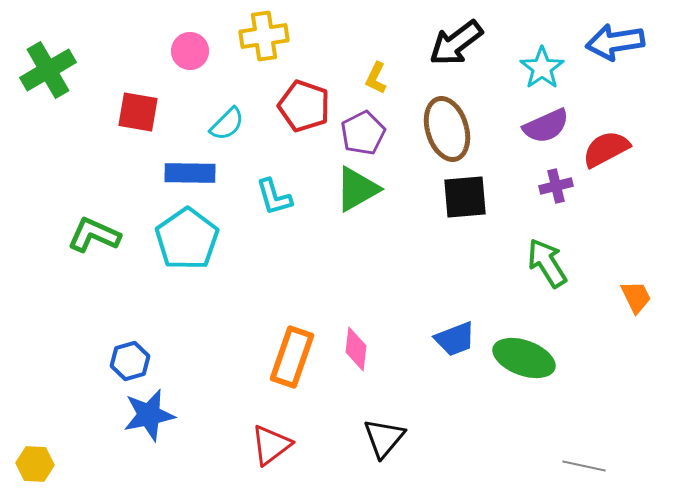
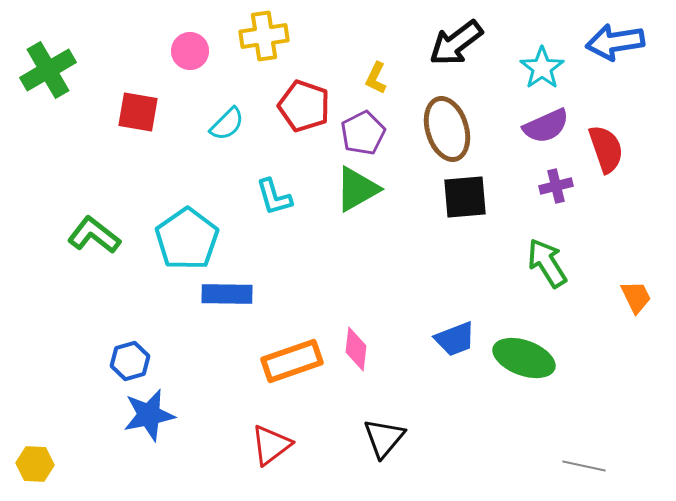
red semicircle: rotated 99 degrees clockwise
blue rectangle: moved 37 px right, 121 px down
green L-shape: rotated 14 degrees clockwise
orange rectangle: moved 4 px down; rotated 52 degrees clockwise
